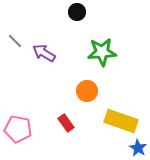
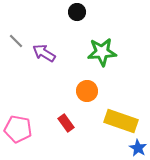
gray line: moved 1 px right
